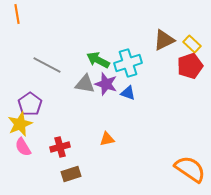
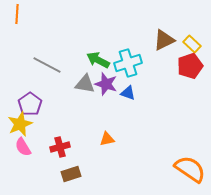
orange line: rotated 12 degrees clockwise
